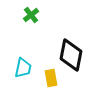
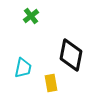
green cross: moved 1 px down
yellow rectangle: moved 5 px down
